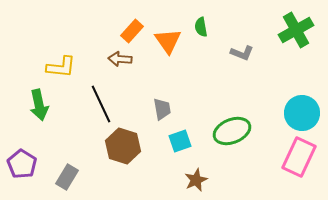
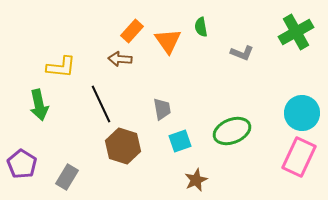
green cross: moved 2 px down
